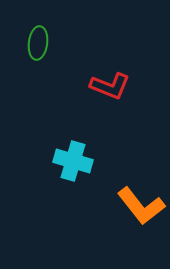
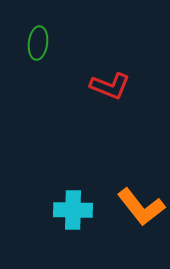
cyan cross: moved 49 px down; rotated 15 degrees counterclockwise
orange L-shape: moved 1 px down
